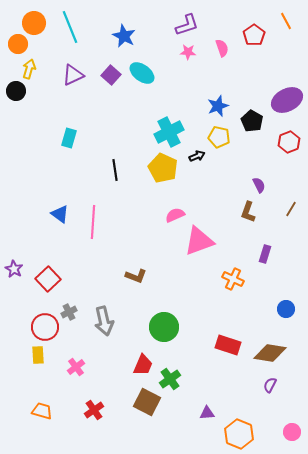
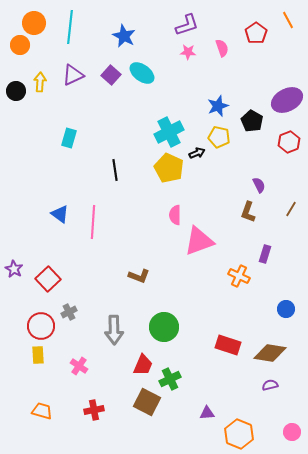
orange line at (286, 21): moved 2 px right, 1 px up
cyan line at (70, 27): rotated 28 degrees clockwise
red pentagon at (254, 35): moved 2 px right, 2 px up
orange circle at (18, 44): moved 2 px right, 1 px down
yellow arrow at (29, 69): moved 11 px right, 13 px down; rotated 12 degrees counterclockwise
black arrow at (197, 156): moved 3 px up
yellow pentagon at (163, 168): moved 6 px right
pink semicircle at (175, 215): rotated 66 degrees counterclockwise
brown L-shape at (136, 276): moved 3 px right
orange cross at (233, 279): moved 6 px right, 3 px up
gray arrow at (104, 321): moved 10 px right, 9 px down; rotated 12 degrees clockwise
red circle at (45, 327): moved 4 px left, 1 px up
pink cross at (76, 367): moved 3 px right, 1 px up; rotated 18 degrees counterclockwise
green cross at (170, 379): rotated 10 degrees clockwise
purple semicircle at (270, 385): rotated 49 degrees clockwise
red cross at (94, 410): rotated 24 degrees clockwise
